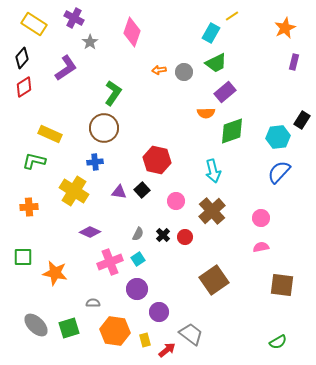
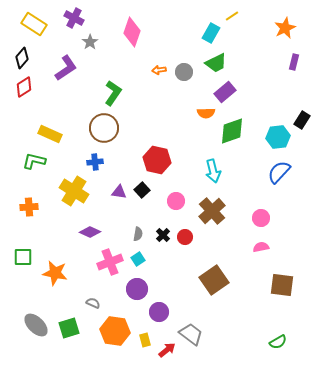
gray semicircle at (138, 234): rotated 16 degrees counterclockwise
gray semicircle at (93, 303): rotated 24 degrees clockwise
